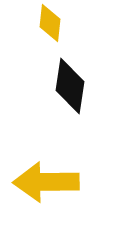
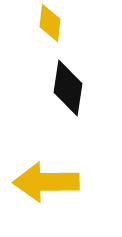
black diamond: moved 2 px left, 2 px down
